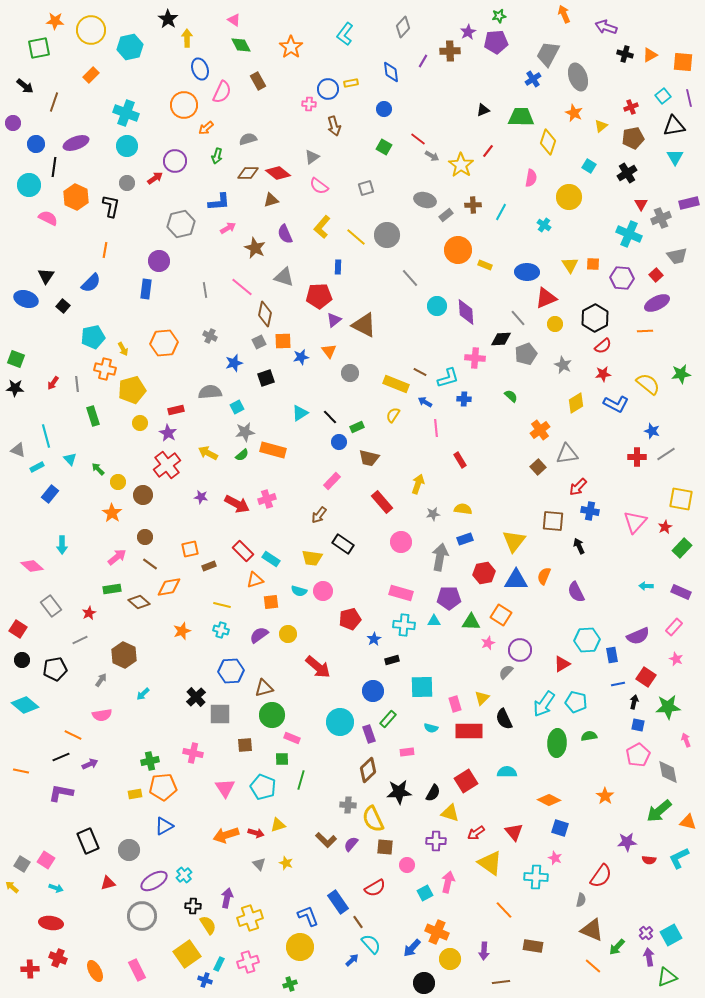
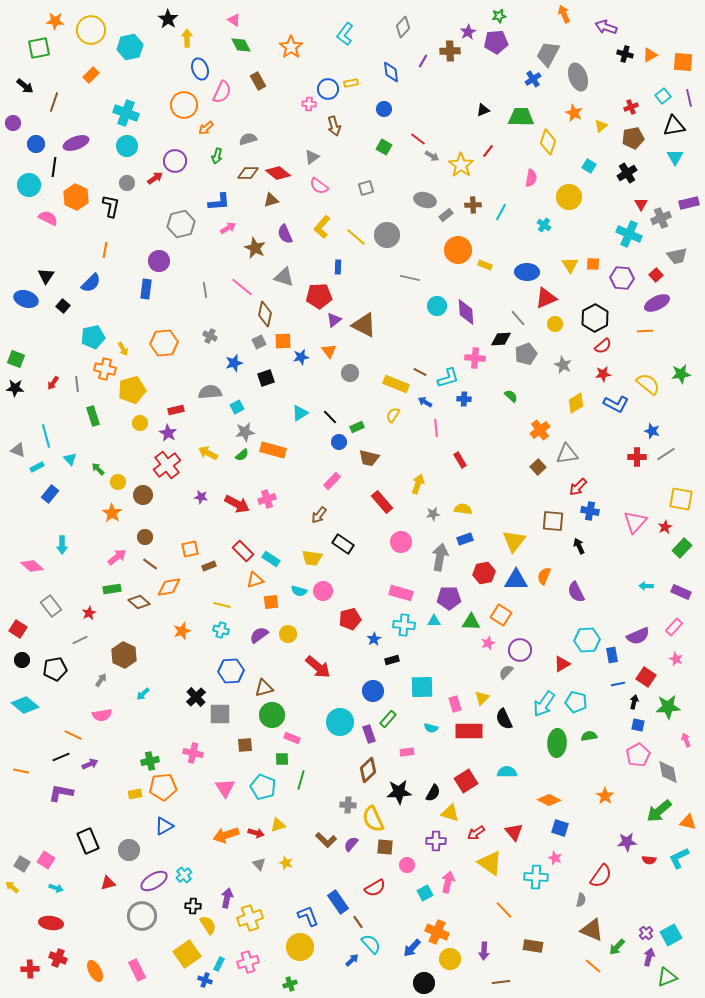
gray line at (410, 278): rotated 36 degrees counterclockwise
purple arrow at (649, 957): rotated 24 degrees clockwise
